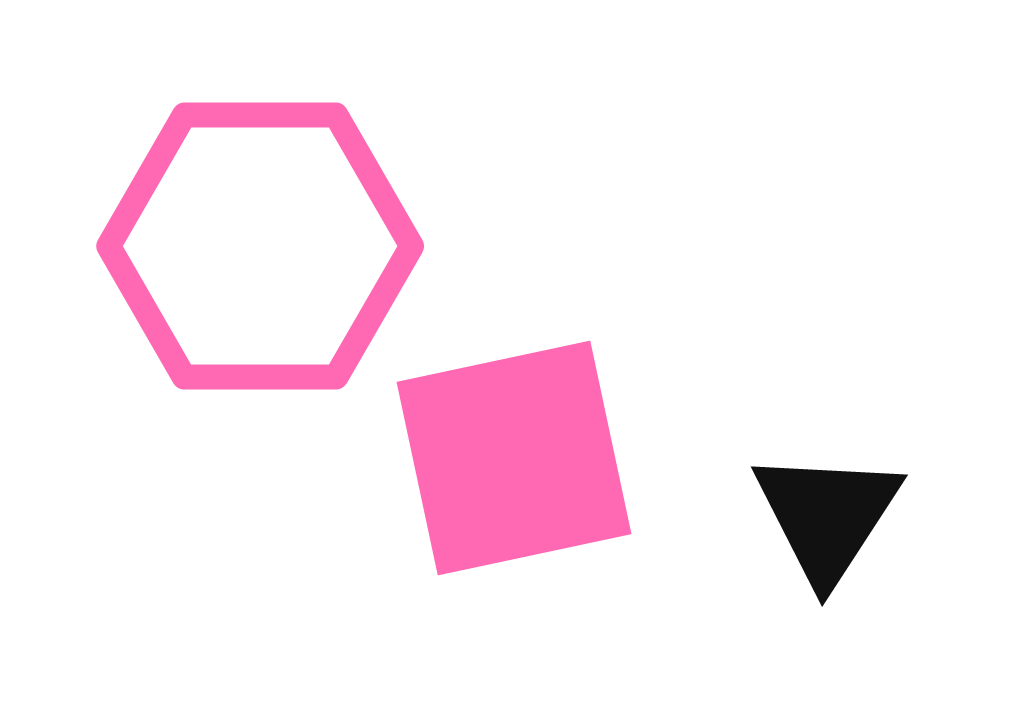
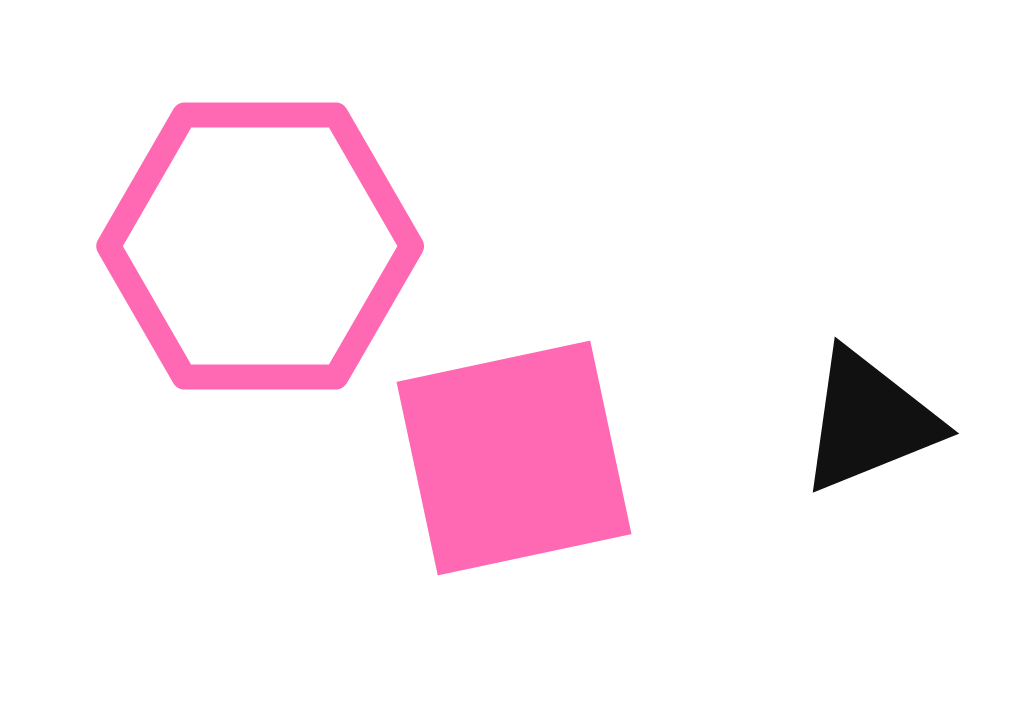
black triangle: moved 42 px right, 95 px up; rotated 35 degrees clockwise
